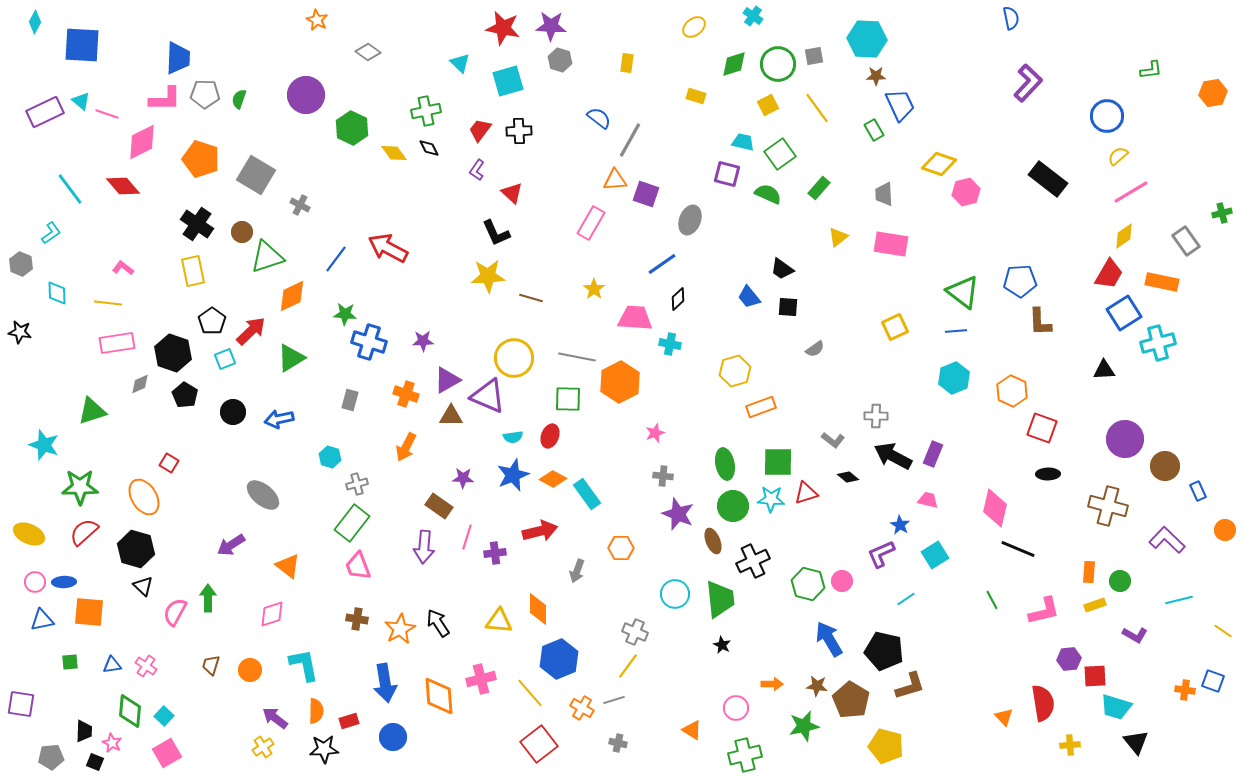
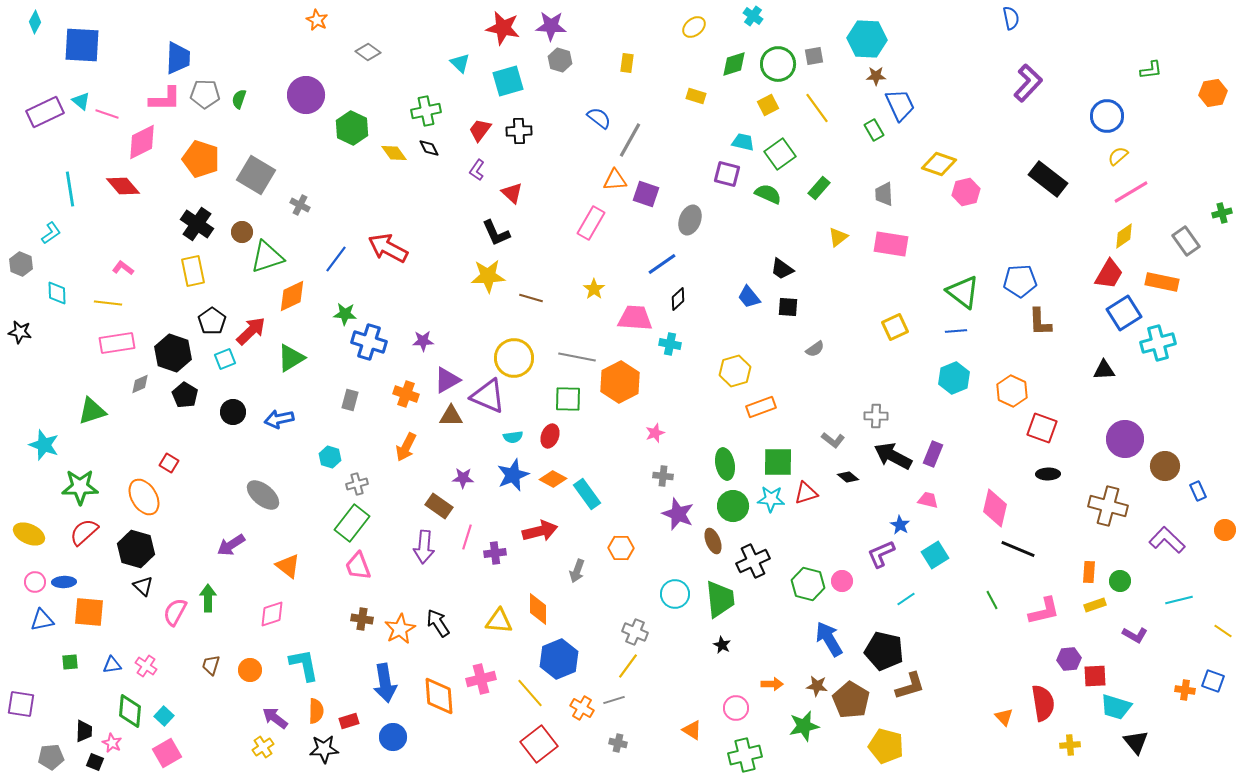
cyan line at (70, 189): rotated 28 degrees clockwise
brown cross at (357, 619): moved 5 px right
